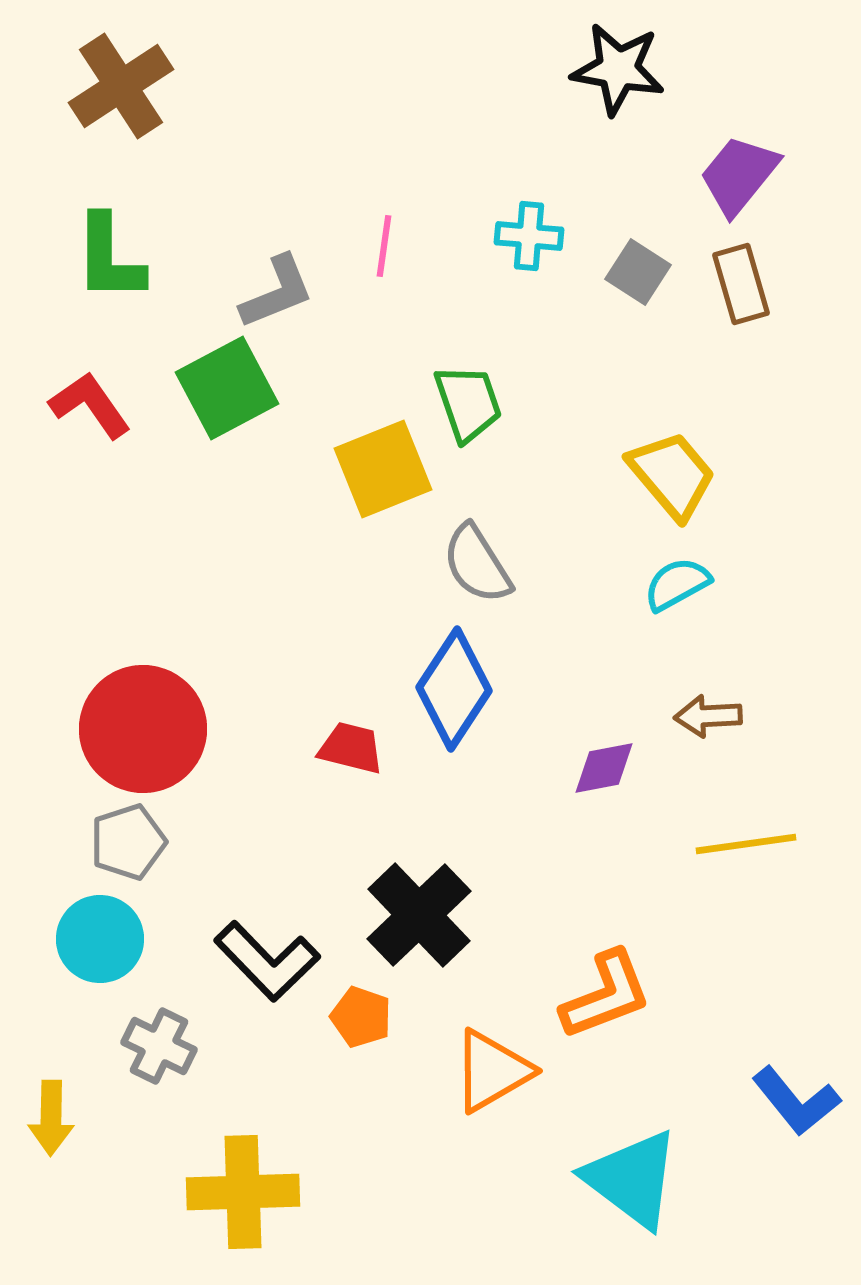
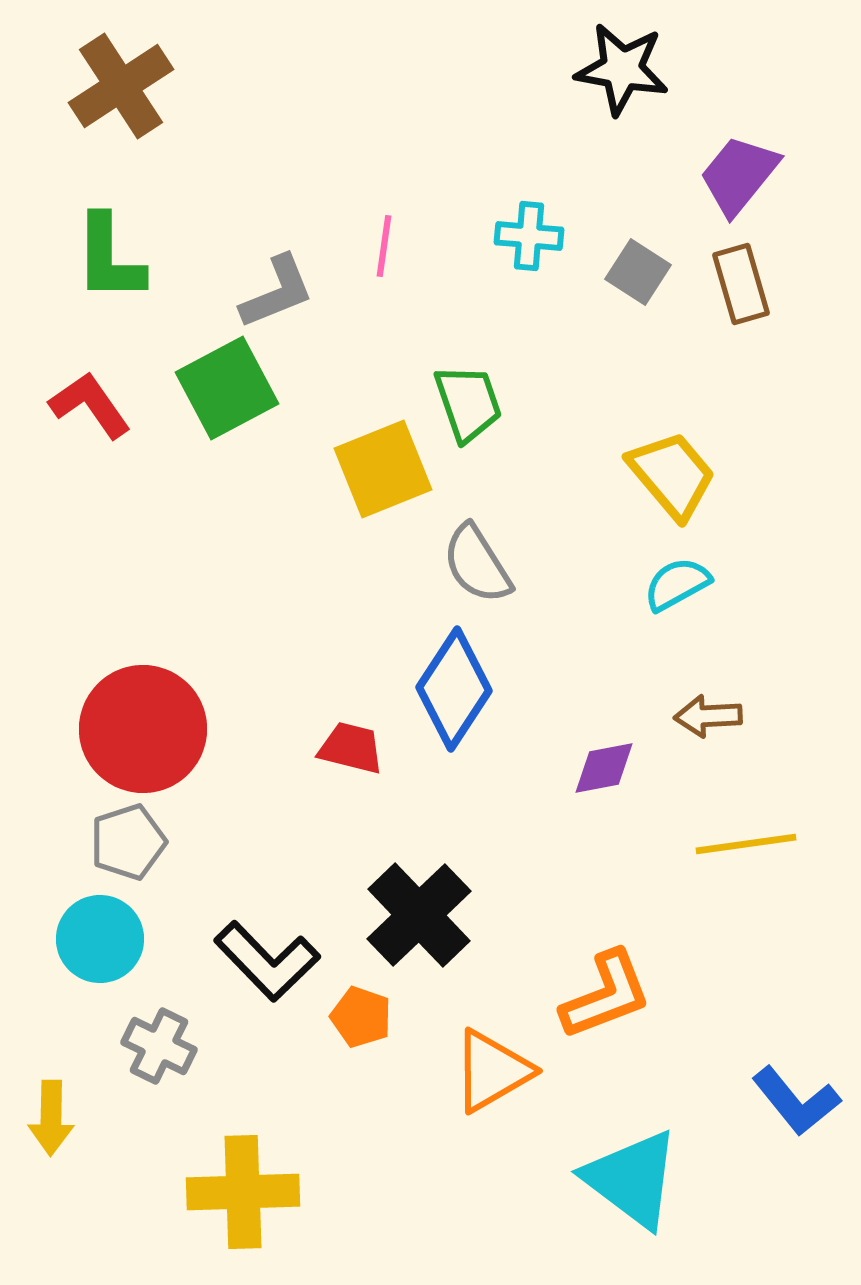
black star: moved 4 px right
